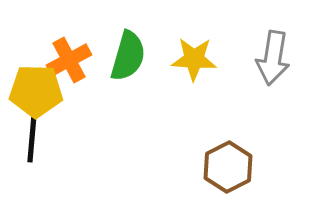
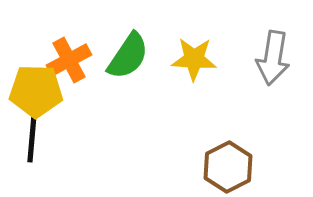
green semicircle: rotated 18 degrees clockwise
